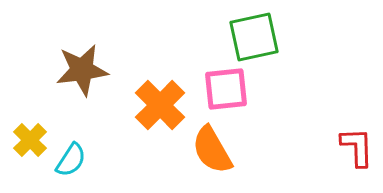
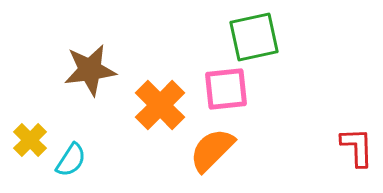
brown star: moved 8 px right
orange semicircle: rotated 75 degrees clockwise
